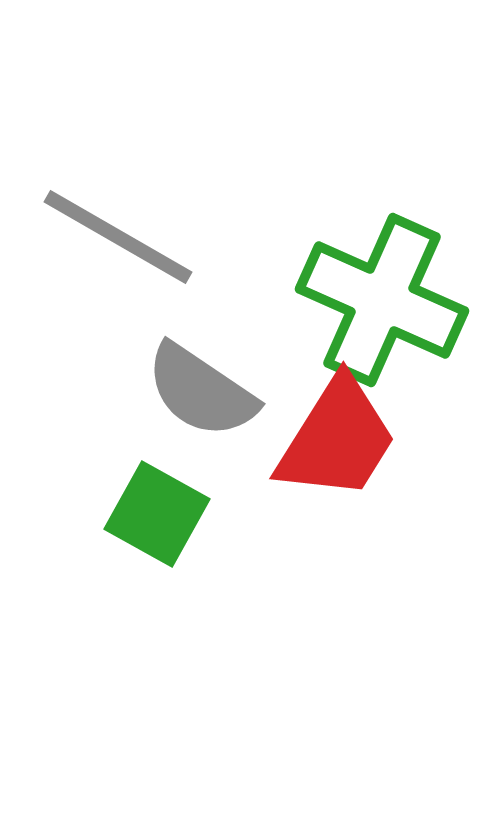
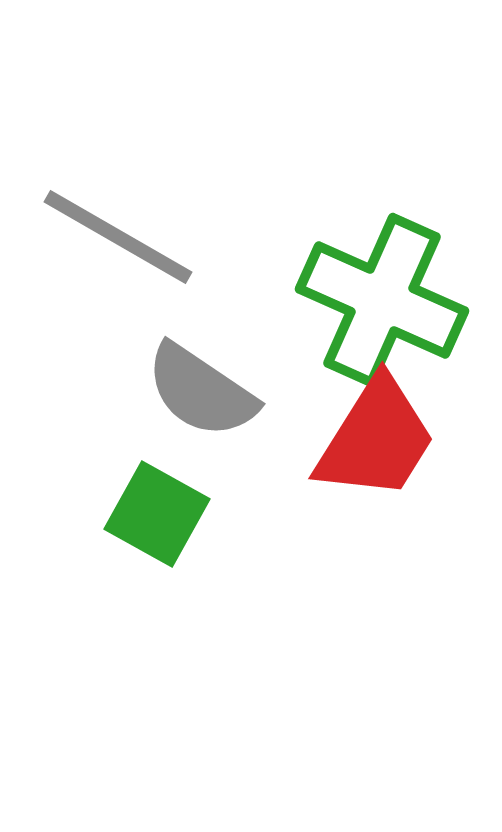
red trapezoid: moved 39 px right
